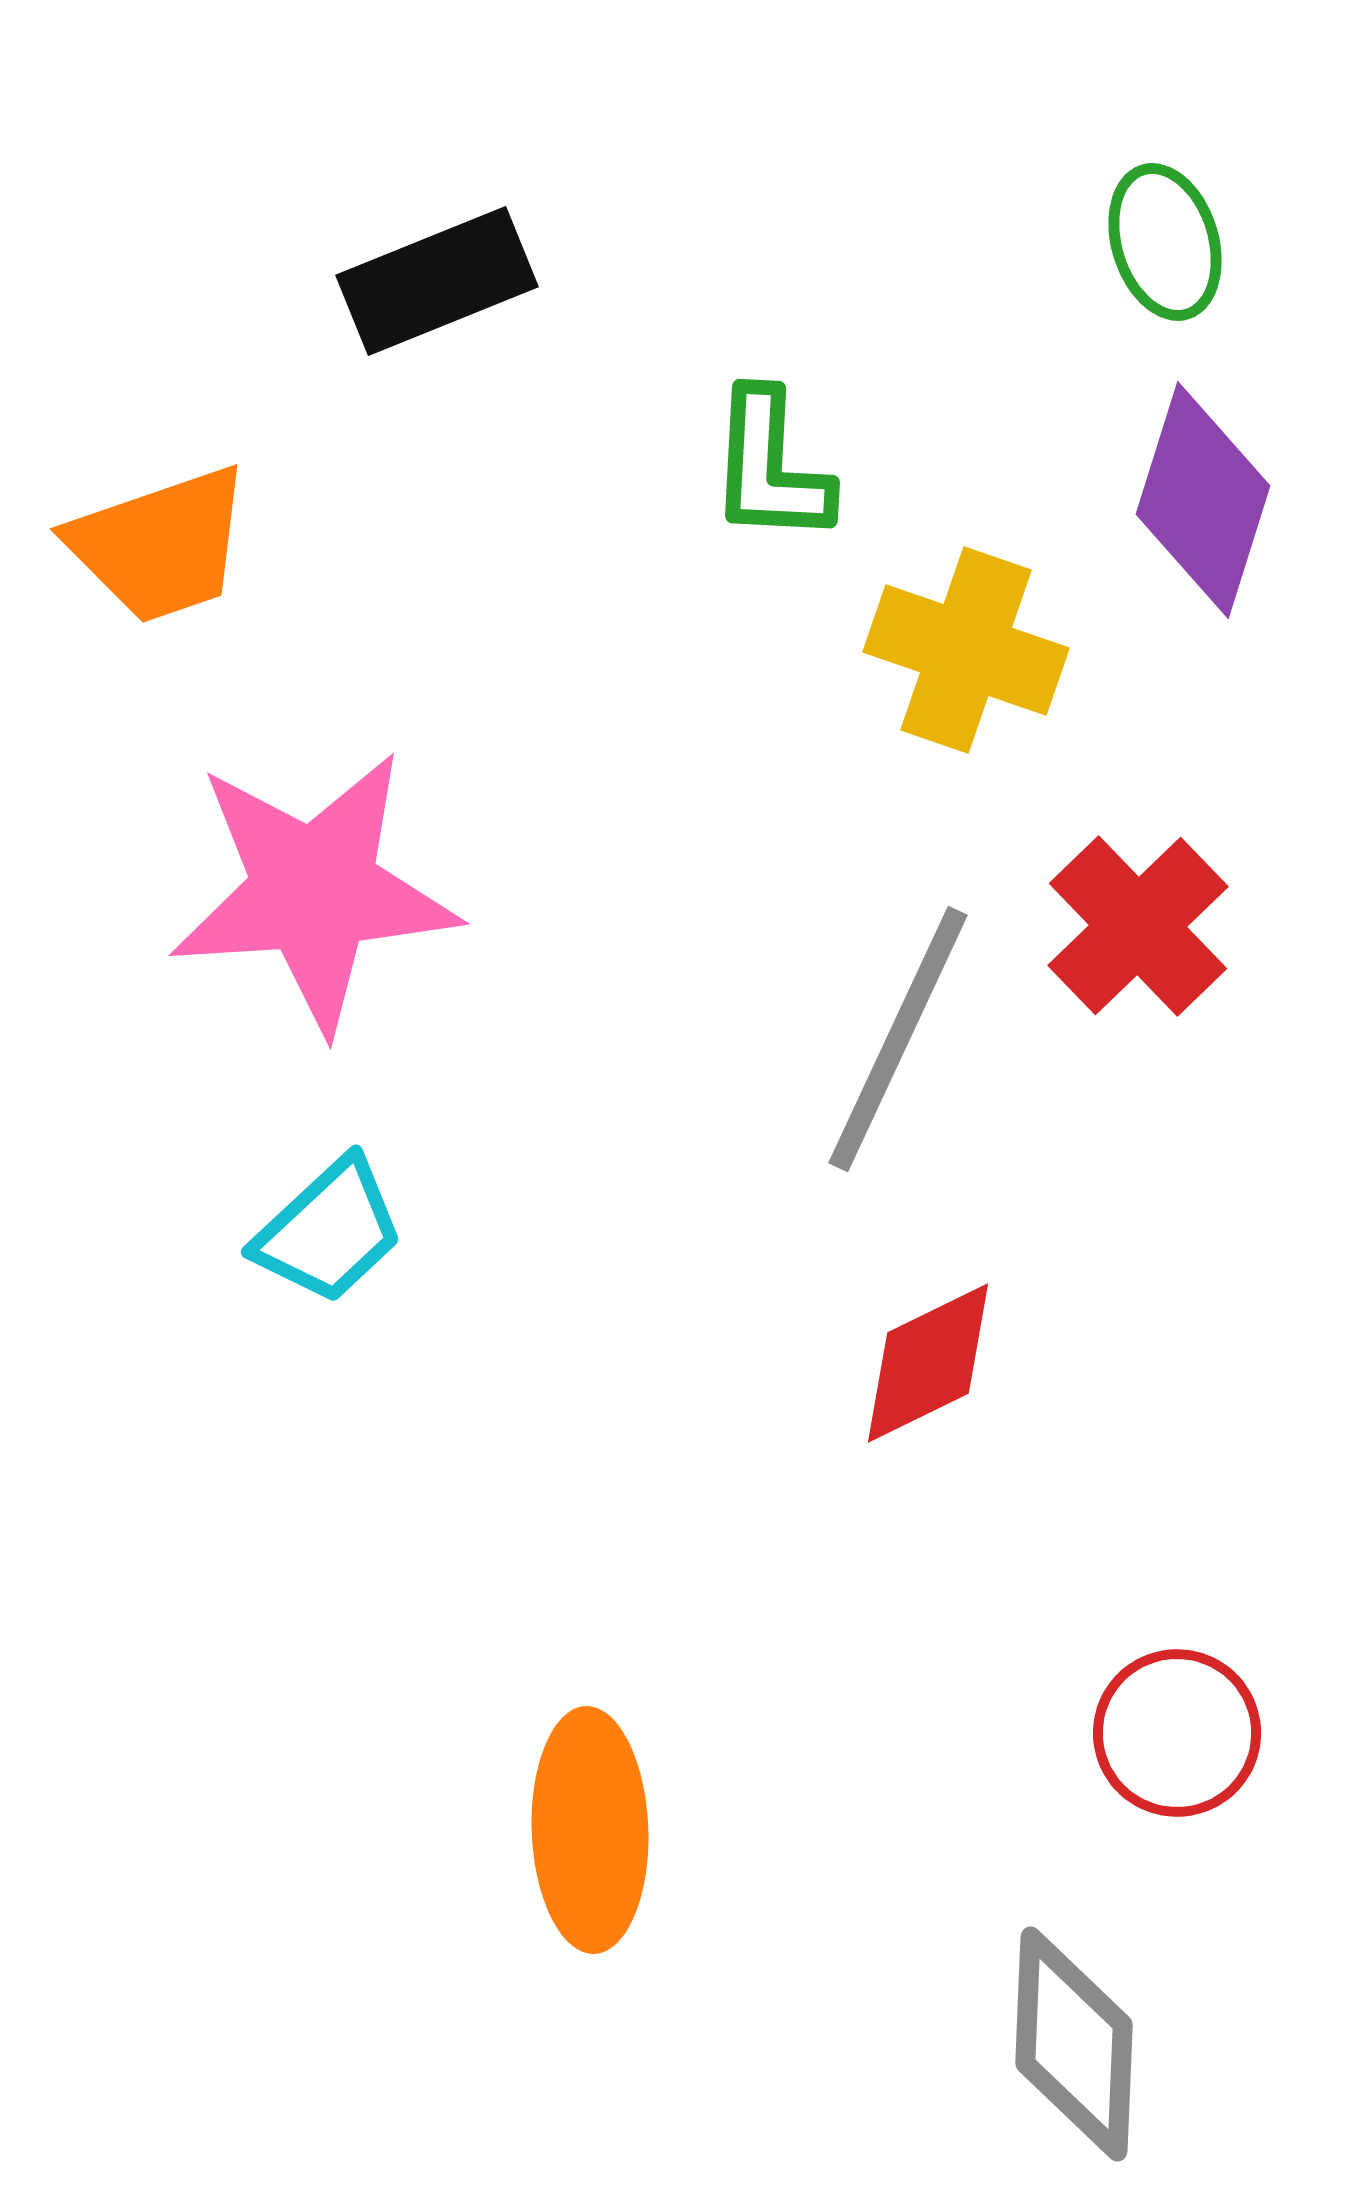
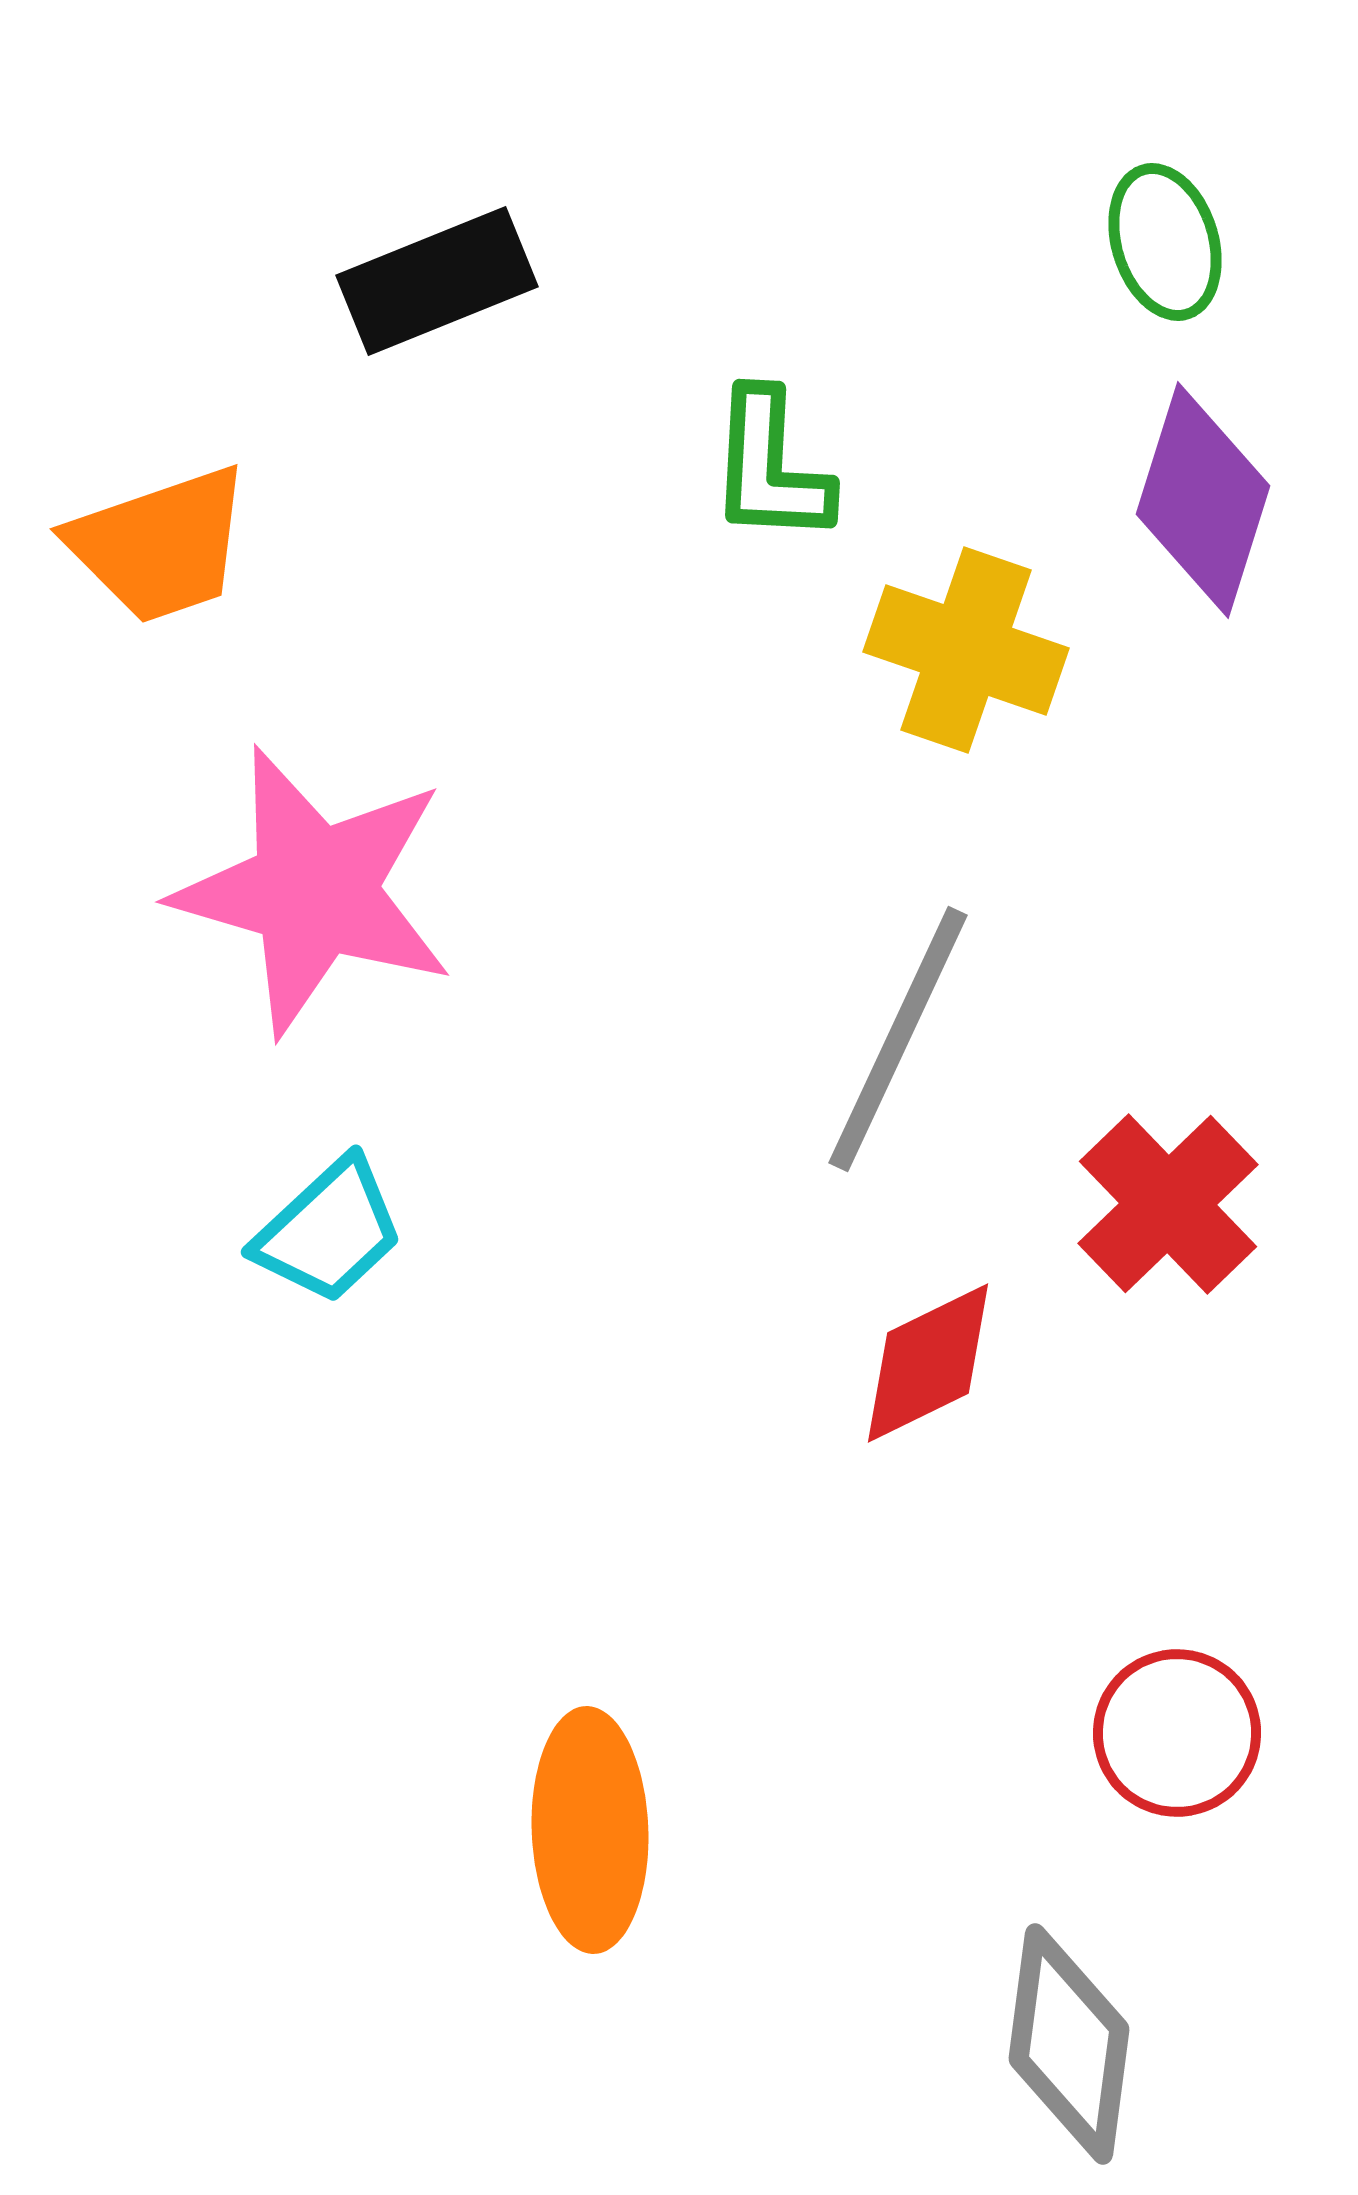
pink star: rotated 20 degrees clockwise
red cross: moved 30 px right, 278 px down
gray diamond: moved 5 px left; rotated 5 degrees clockwise
